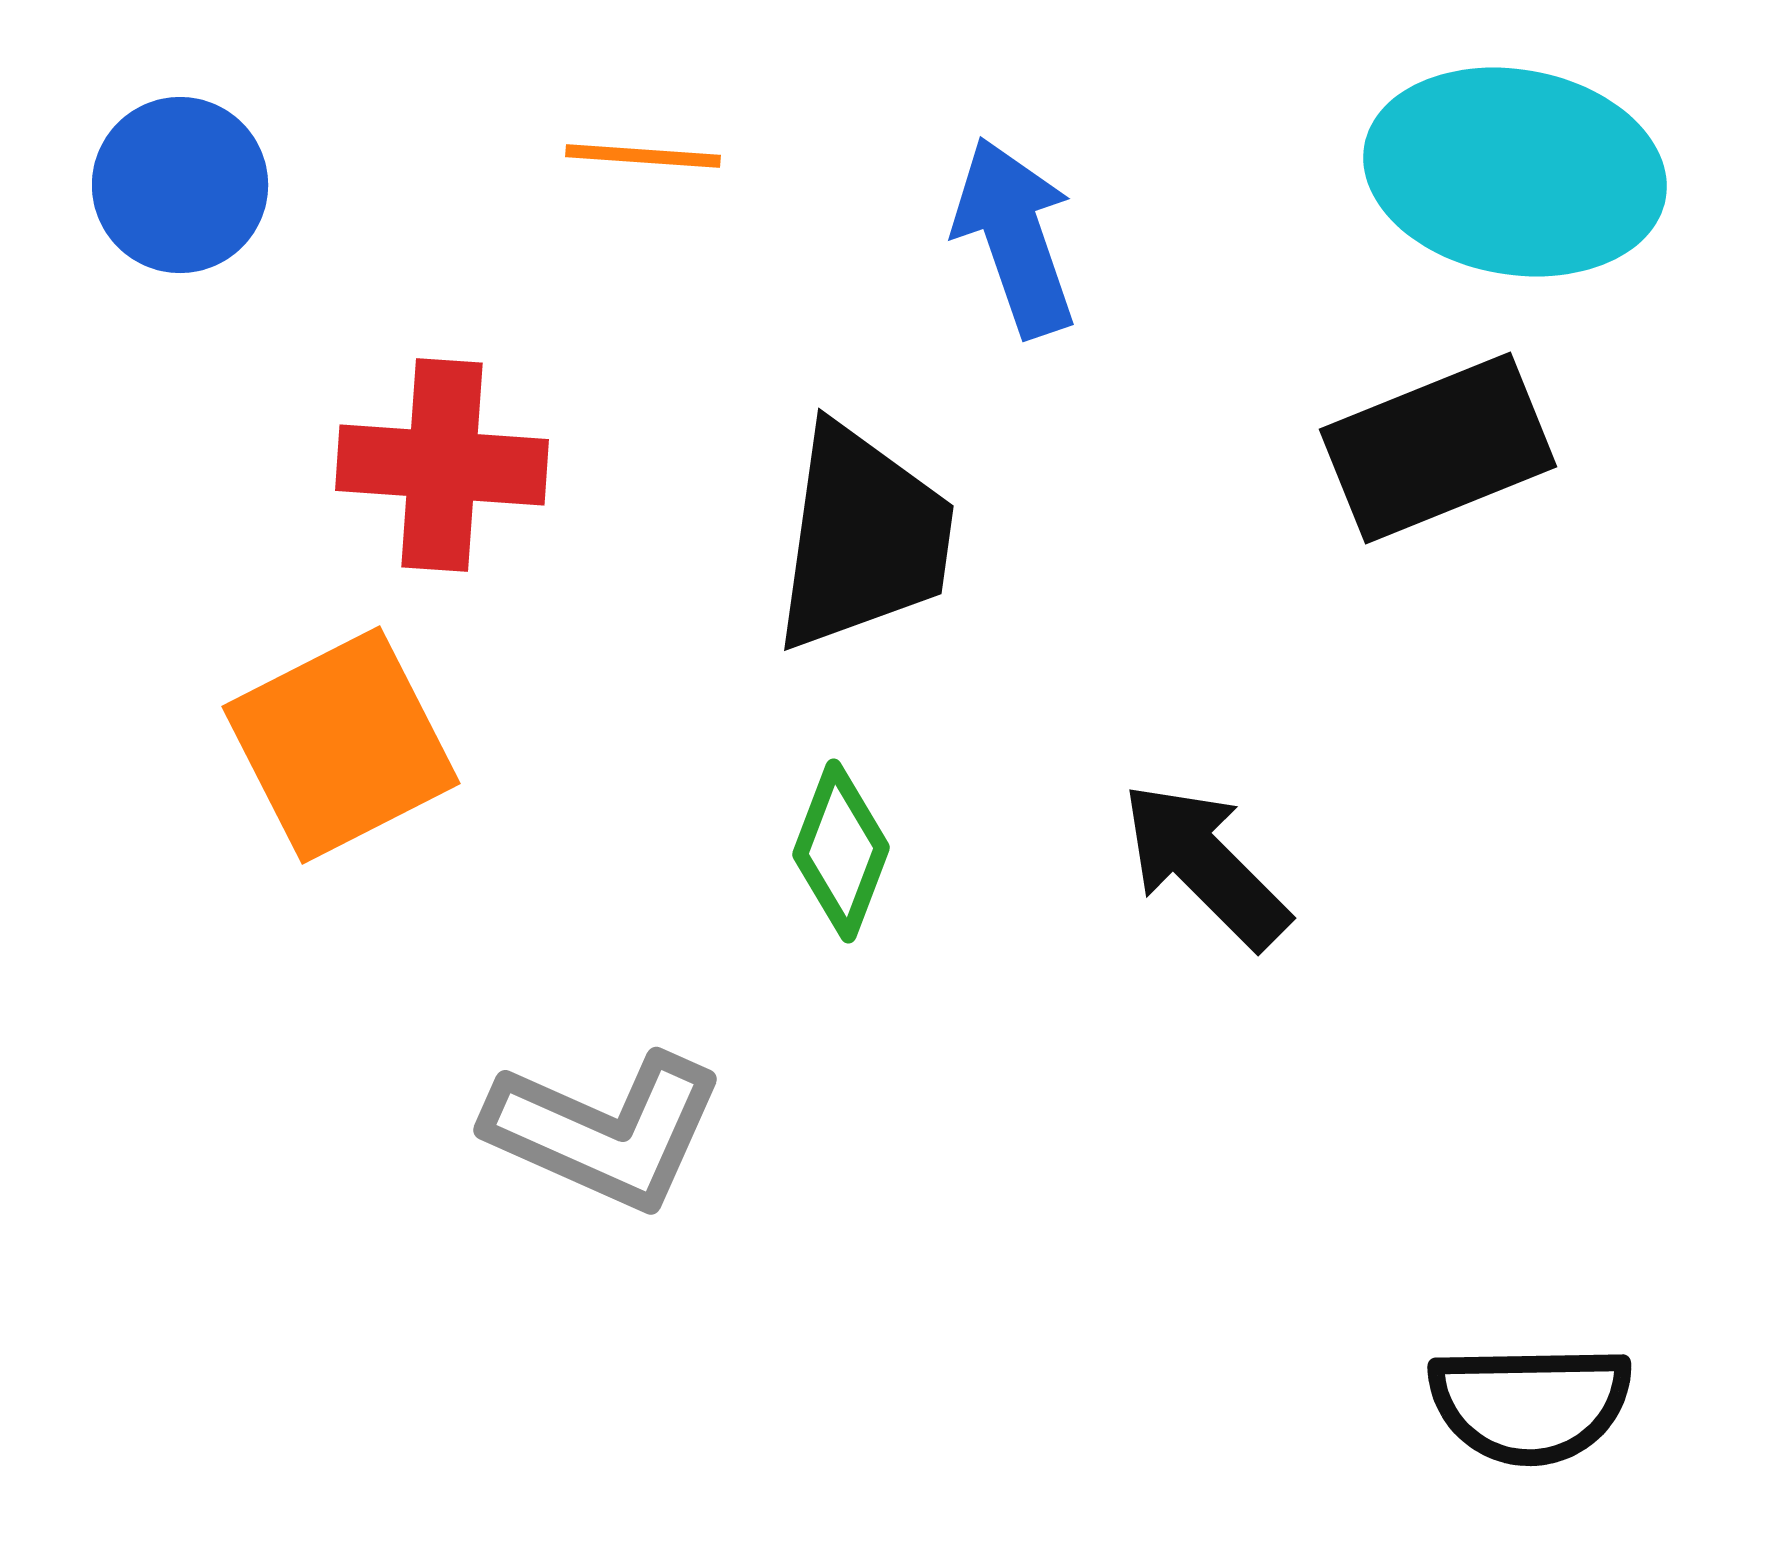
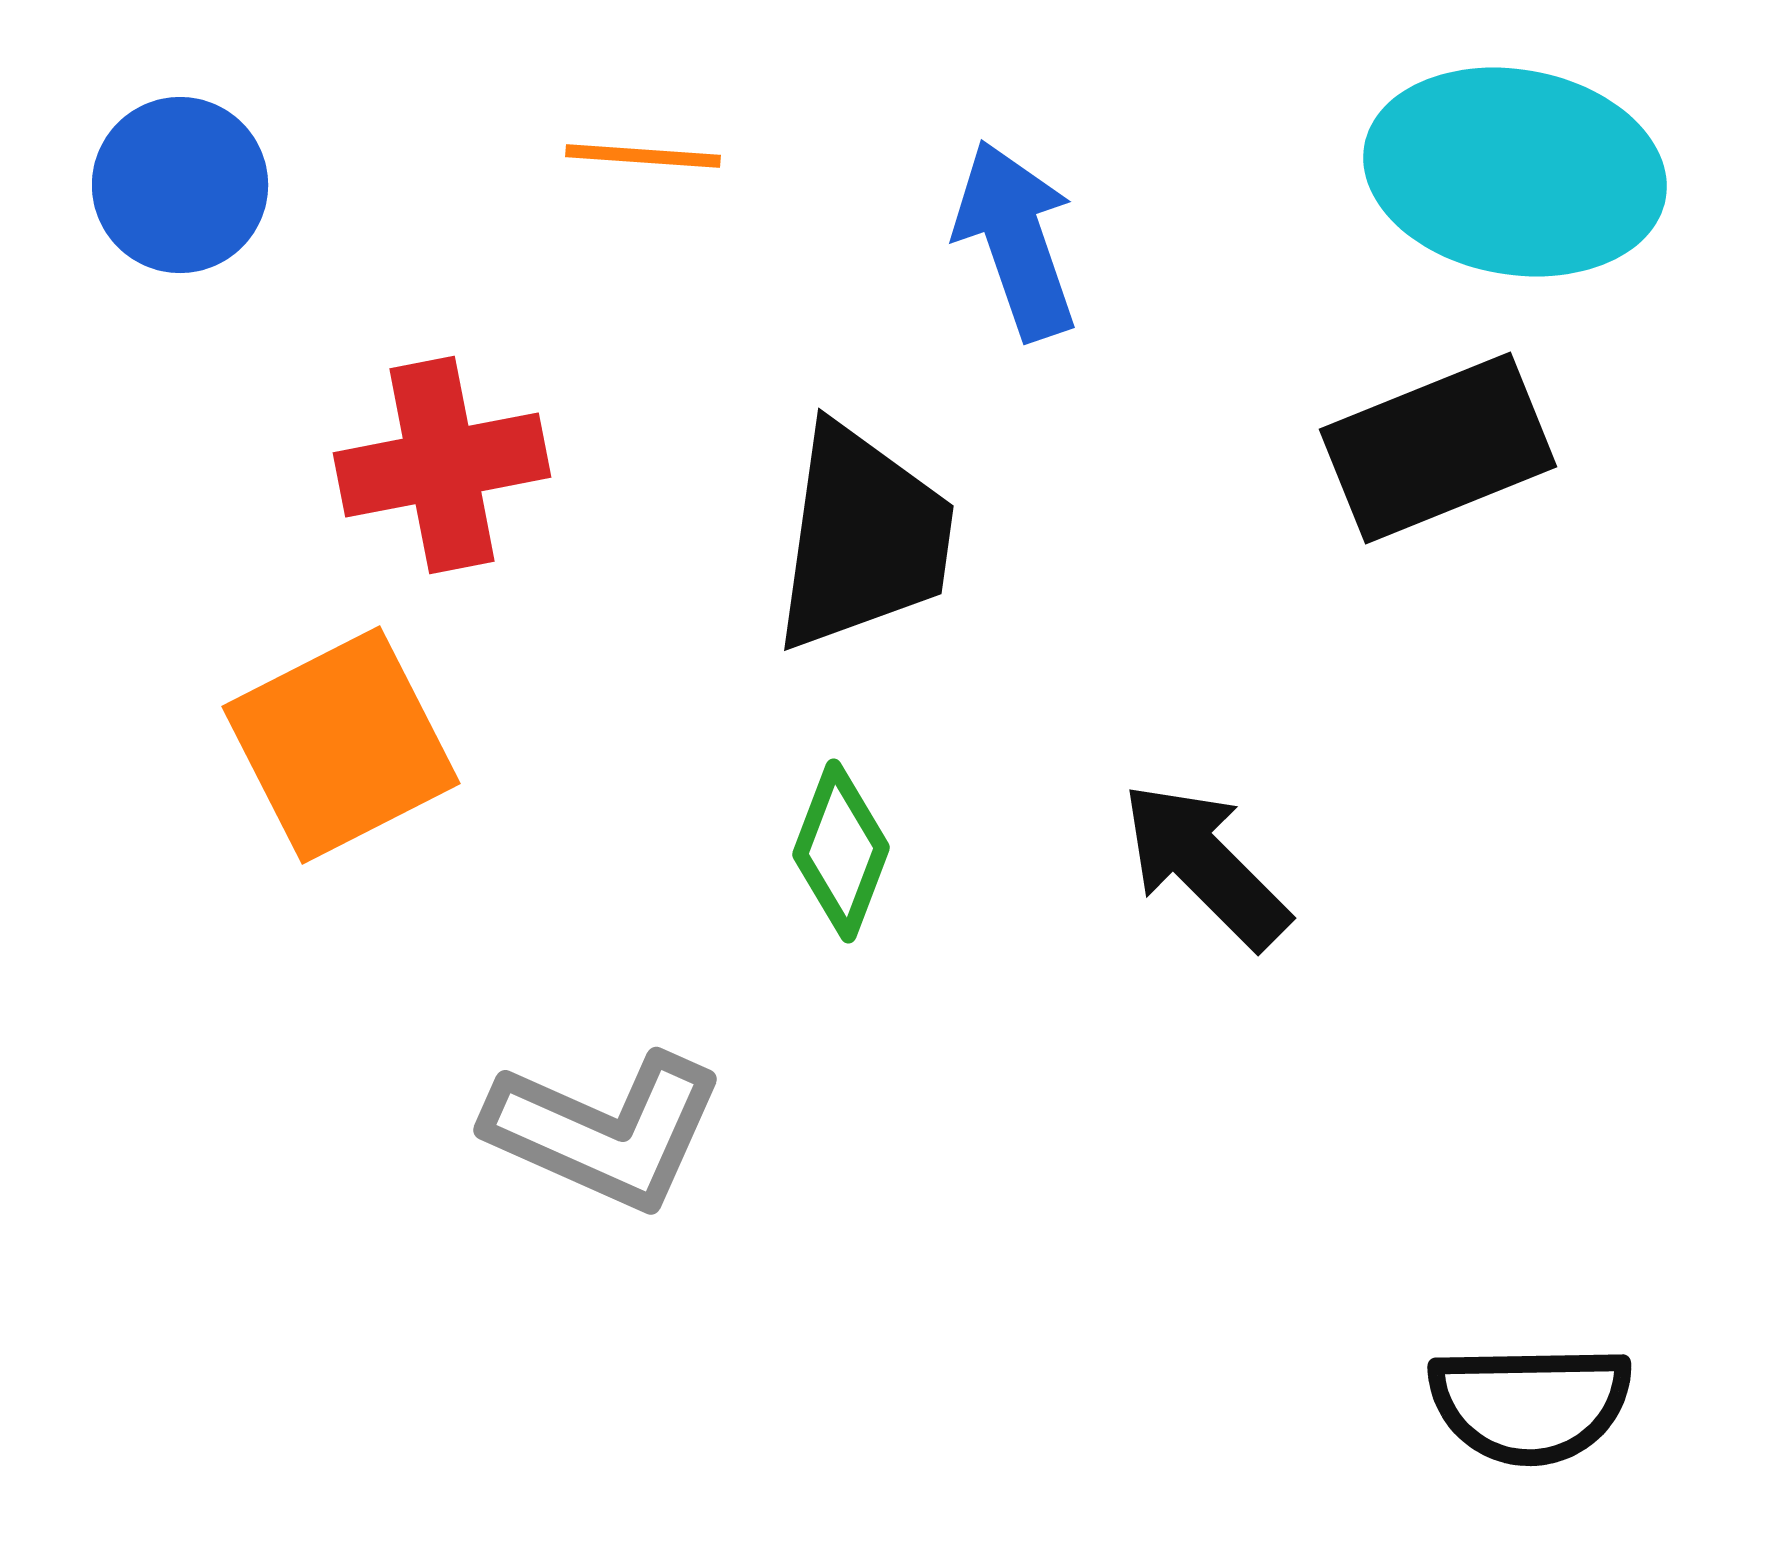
blue arrow: moved 1 px right, 3 px down
red cross: rotated 15 degrees counterclockwise
